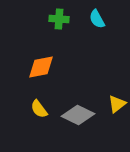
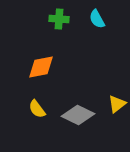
yellow semicircle: moved 2 px left
